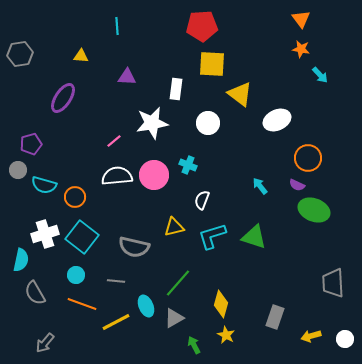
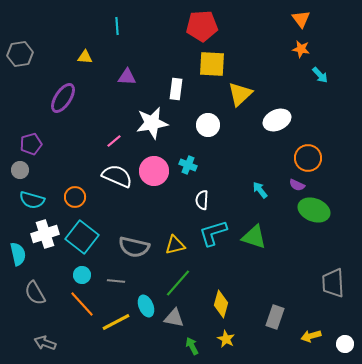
yellow triangle at (81, 56): moved 4 px right, 1 px down
yellow triangle at (240, 94): rotated 40 degrees clockwise
white circle at (208, 123): moved 2 px down
gray circle at (18, 170): moved 2 px right
pink circle at (154, 175): moved 4 px up
white semicircle at (117, 176): rotated 28 degrees clockwise
cyan semicircle at (44, 185): moved 12 px left, 15 px down
cyan arrow at (260, 186): moved 4 px down
white semicircle at (202, 200): rotated 18 degrees counterclockwise
yellow triangle at (174, 227): moved 1 px right, 18 px down
cyan L-shape at (212, 236): moved 1 px right, 3 px up
cyan semicircle at (21, 260): moved 3 px left, 6 px up; rotated 25 degrees counterclockwise
cyan circle at (76, 275): moved 6 px right
orange line at (82, 304): rotated 28 degrees clockwise
gray triangle at (174, 318): rotated 40 degrees clockwise
yellow star at (226, 335): moved 4 px down
white circle at (345, 339): moved 5 px down
gray arrow at (45, 343): rotated 70 degrees clockwise
green arrow at (194, 345): moved 2 px left, 1 px down
